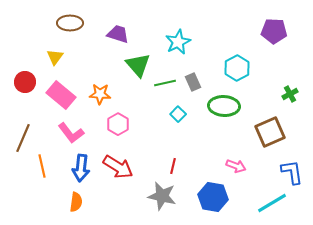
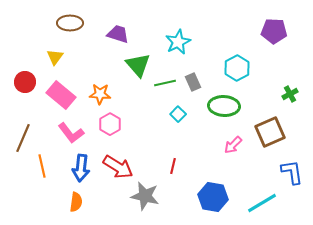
pink hexagon: moved 8 px left
pink arrow: moved 3 px left, 21 px up; rotated 114 degrees clockwise
gray star: moved 17 px left
cyan line: moved 10 px left
